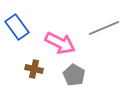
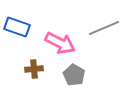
blue rectangle: rotated 35 degrees counterclockwise
brown cross: rotated 18 degrees counterclockwise
